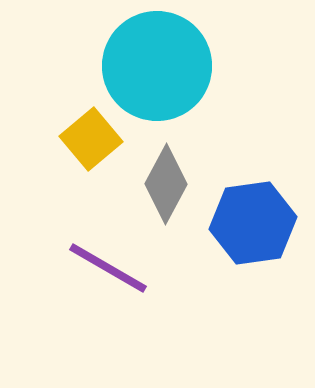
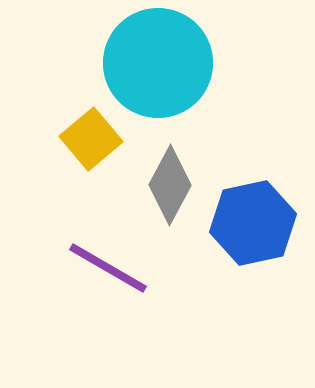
cyan circle: moved 1 px right, 3 px up
gray diamond: moved 4 px right, 1 px down
blue hexagon: rotated 4 degrees counterclockwise
